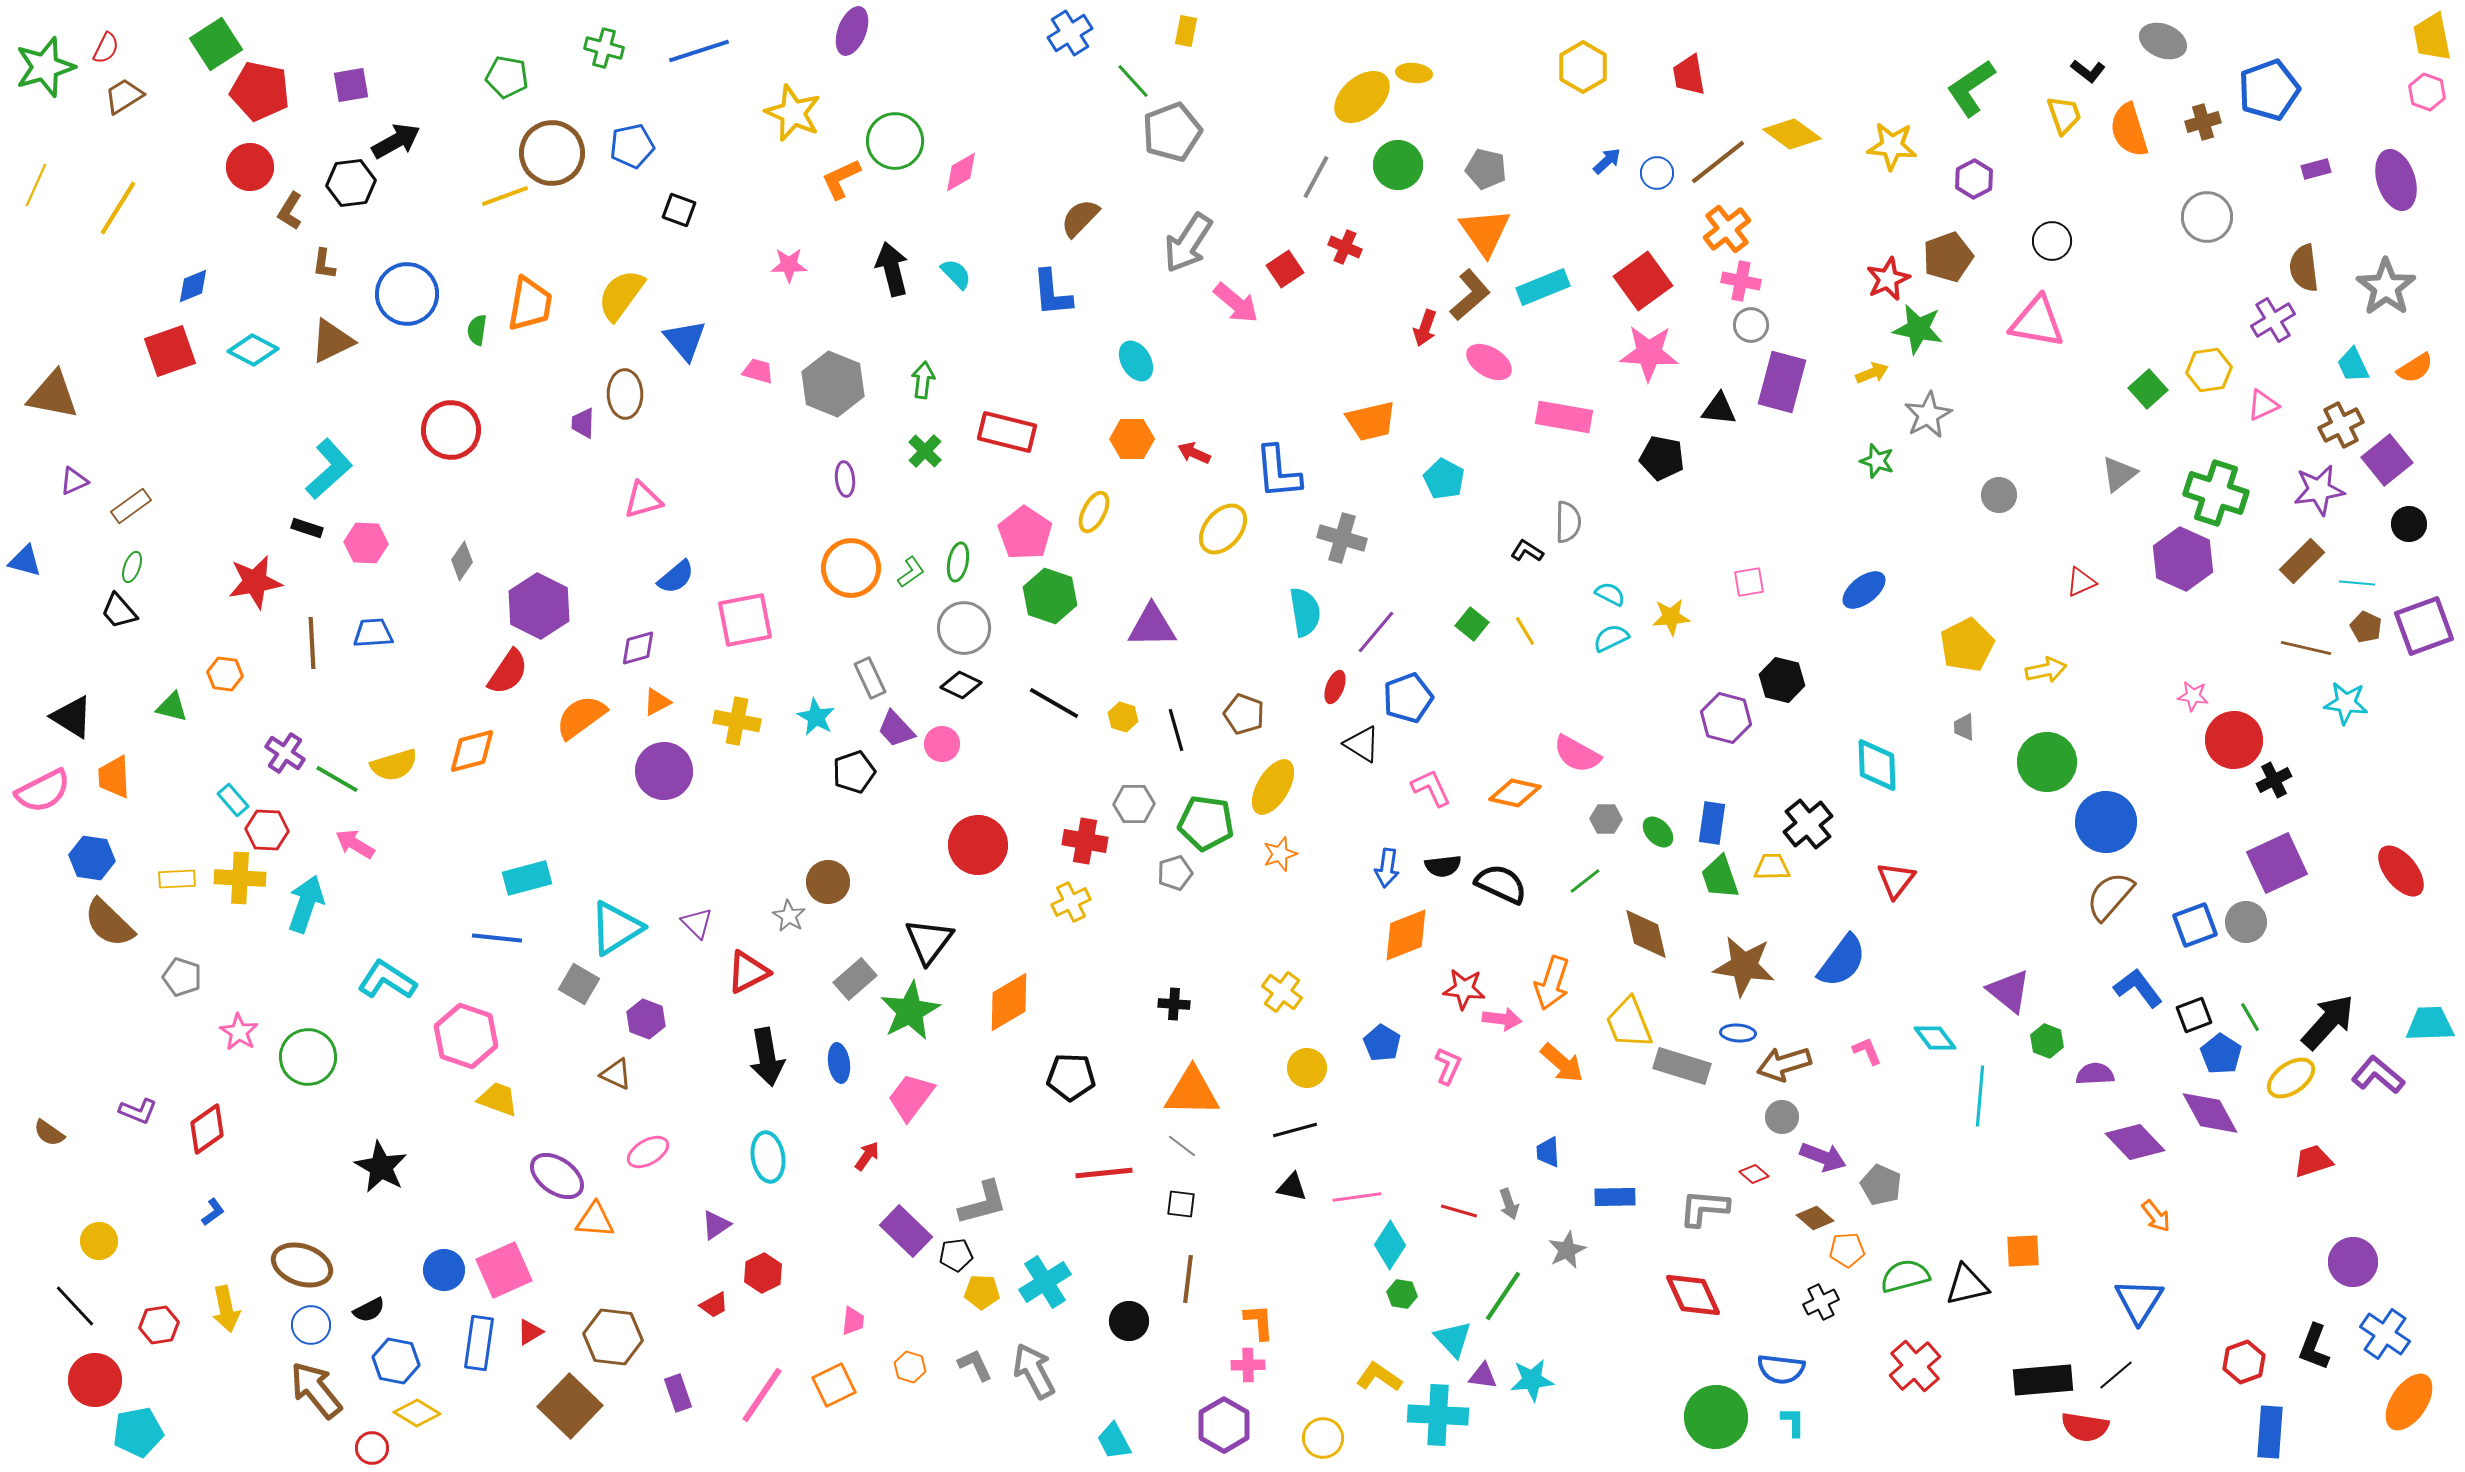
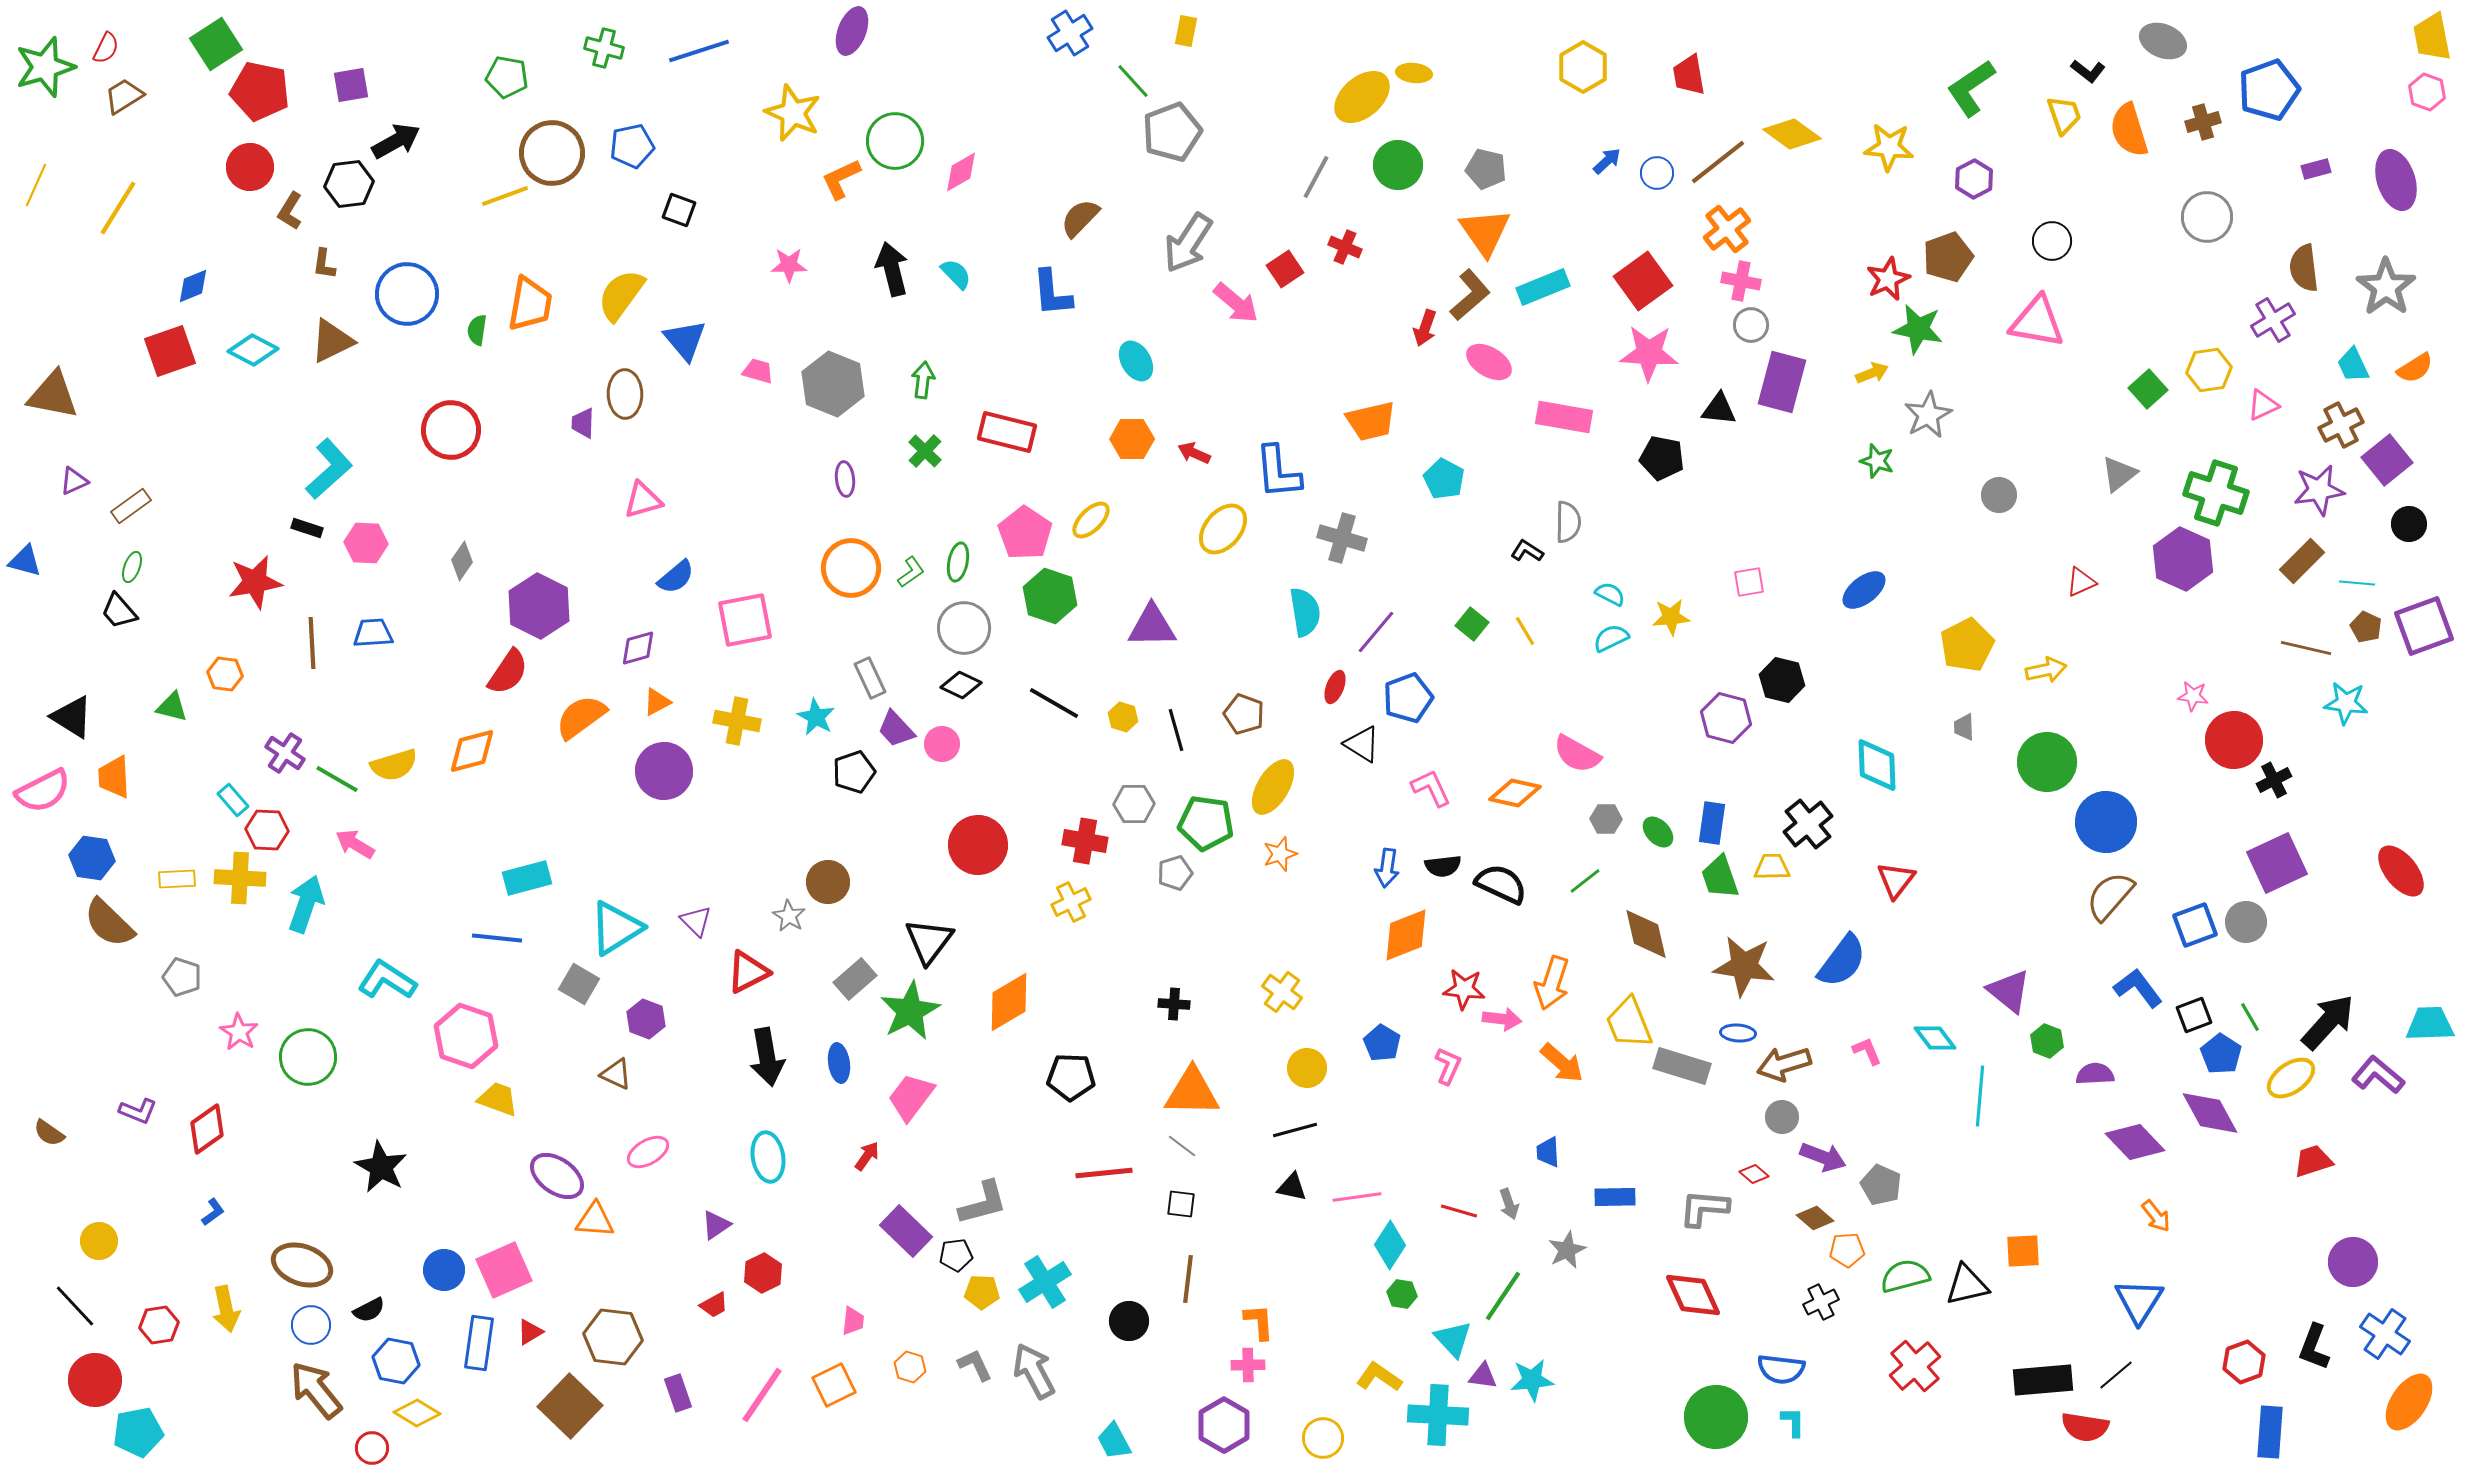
yellow star at (1892, 146): moved 3 px left, 1 px down
black hexagon at (351, 183): moved 2 px left, 1 px down
yellow ellipse at (1094, 512): moved 3 px left, 8 px down; rotated 18 degrees clockwise
purple triangle at (697, 923): moved 1 px left, 2 px up
